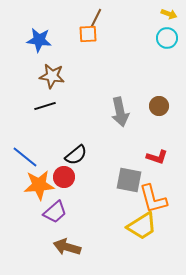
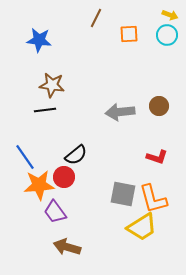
yellow arrow: moved 1 px right, 1 px down
orange square: moved 41 px right
cyan circle: moved 3 px up
brown star: moved 9 px down
black line: moved 4 px down; rotated 10 degrees clockwise
gray arrow: rotated 96 degrees clockwise
blue line: rotated 16 degrees clockwise
gray square: moved 6 px left, 14 px down
purple trapezoid: rotated 95 degrees clockwise
yellow trapezoid: moved 1 px down
